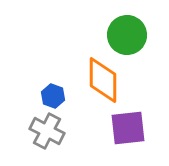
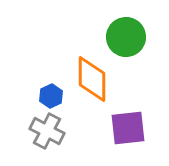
green circle: moved 1 px left, 2 px down
orange diamond: moved 11 px left, 1 px up
blue hexagon: moved 2 px left; rotated 15 degrees clockwise
